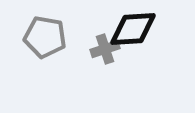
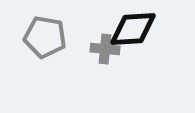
gray cross: rotated 24 degrees clockwise
